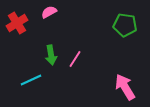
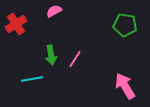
pink semicircle: moved 5 px right, 1 px up
red cross: moved 1 px left, 1 px down
cyan line: moved 1 px right, 1 px up; rotated 15 degrees clockwise
pink arrow: moved 1 px up
